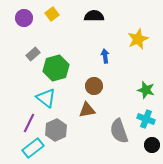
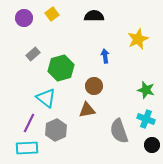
green hexagon: moved 5 px right
cyan rectangle: moved 6 px left; rotated 35 degrees clockwise
